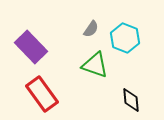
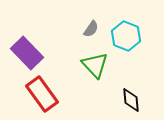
cyan hexagon: moved 1 px right, 2 px up
purple rectangle: moved 4 px left, 6 px down
green triangle: rotated 28 degrees clockwise
